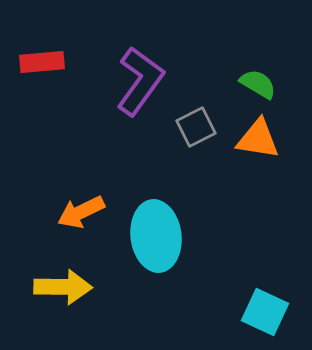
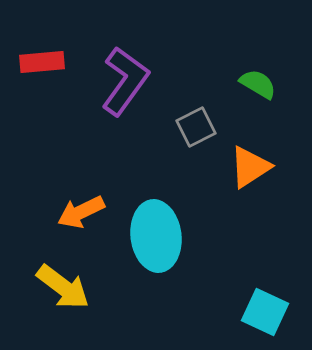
purple L-shape: moved 15 px left
orange triangle: moved 8 px left, 28 px down; rotated 42 degrees counterclockwise
yellow arrow: rotated 36 degrees clockwise
